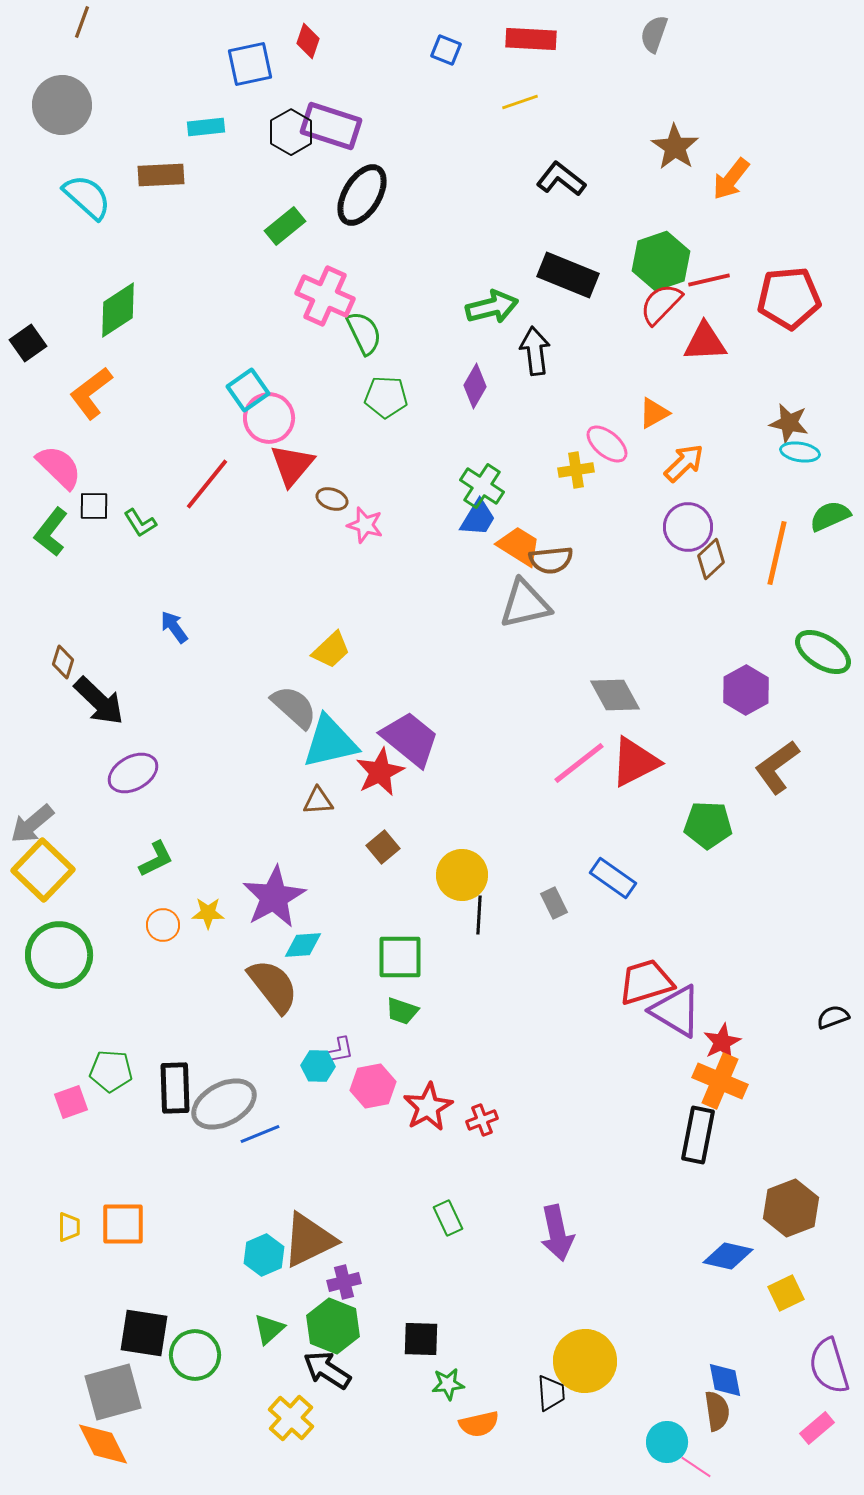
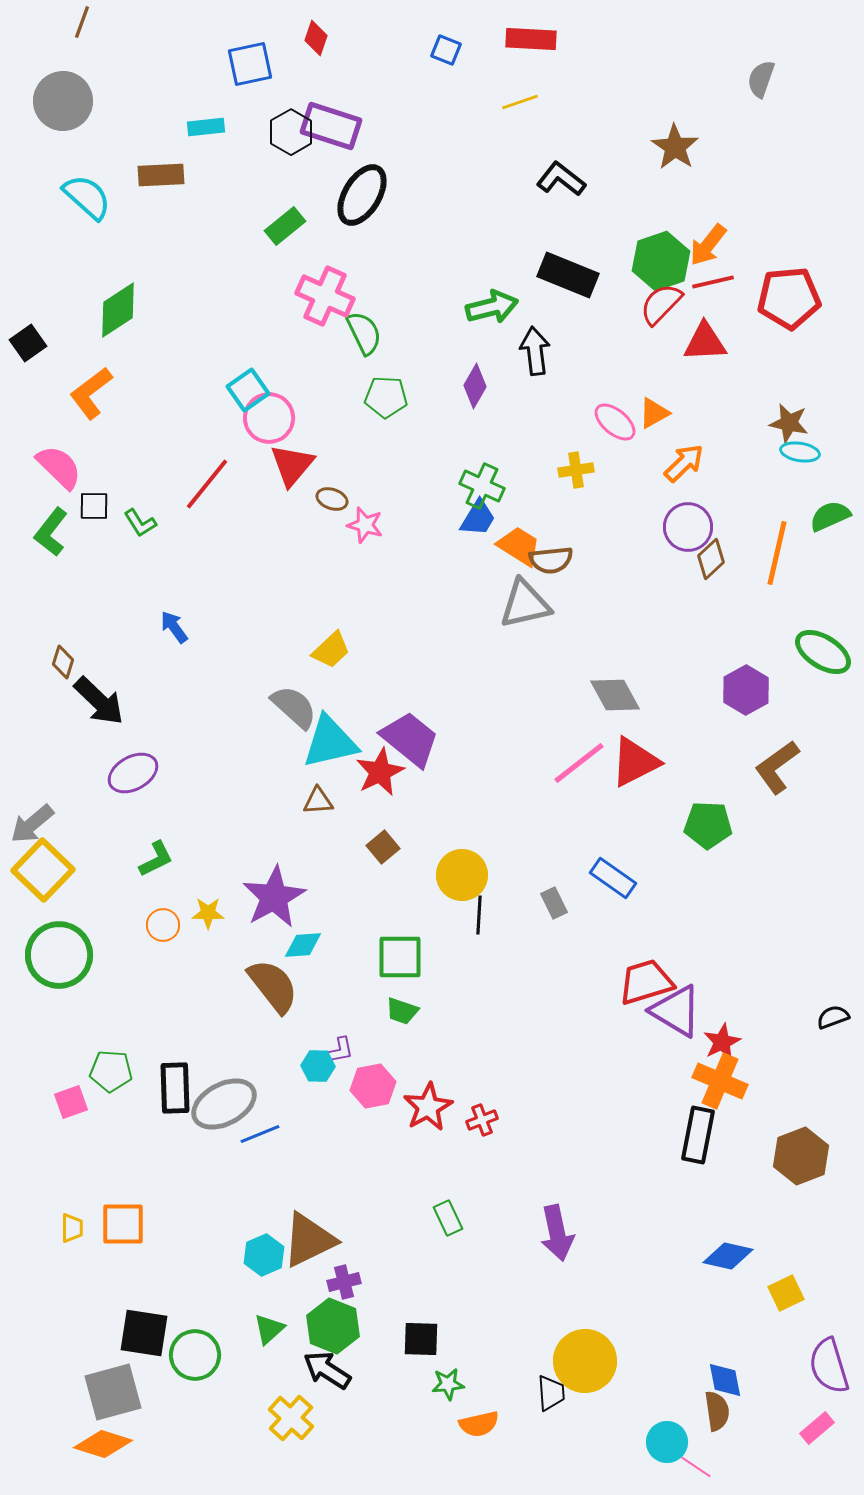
gray semicircle at (654, 34): moved 107 px right, 45 px down
red diamond at (308, 41): moved 8 px right, 3 px up
gray circle at (62, 105): moved 1 px right, 4 px up
orange arrow at (731, 179): moved 23 px left, 66 px down
red line at (709, 280): moved 4 px right, 2 px down
pink ellipse at (607, 444): moved 8 px right, 22 px up
green cross at (482, 486): rotated 9 degrees counterclockwise
brown hexagon at (791, 1208): moved 10 px right, 52 px up
yellow trapezoid at (69, 1227): moved 3 px right, 1 px down
orange diamond at (103, 1444): rotated 46 degrees counterclockwise
